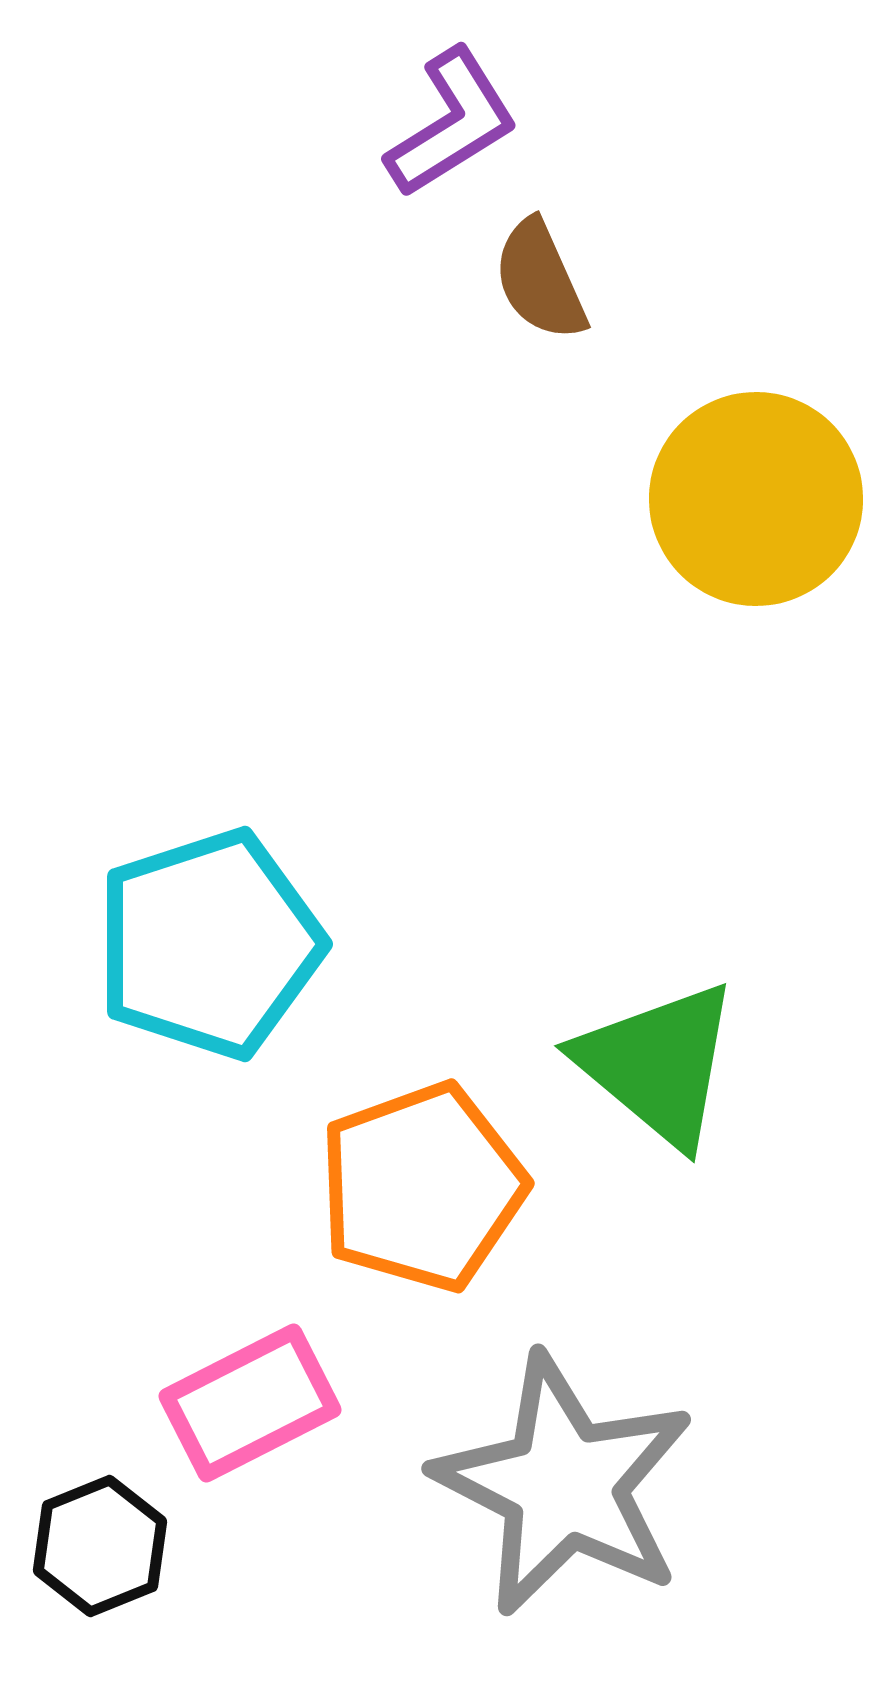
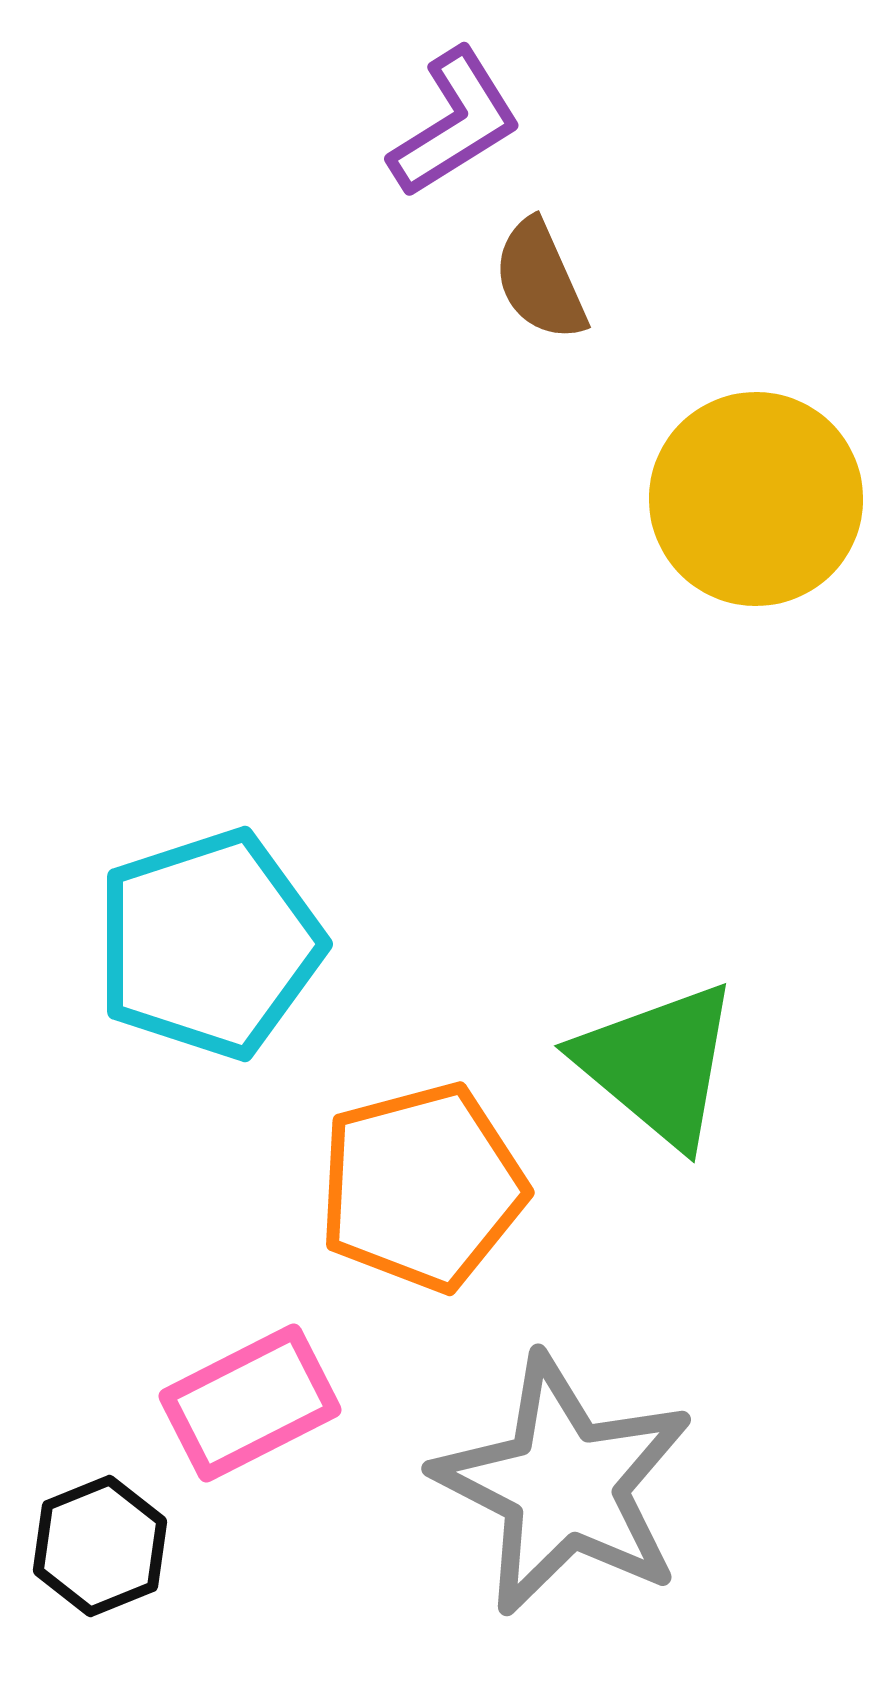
purple L-shape: moved 3 px right
orange pentagon: rotated 5 degrees clockwise
